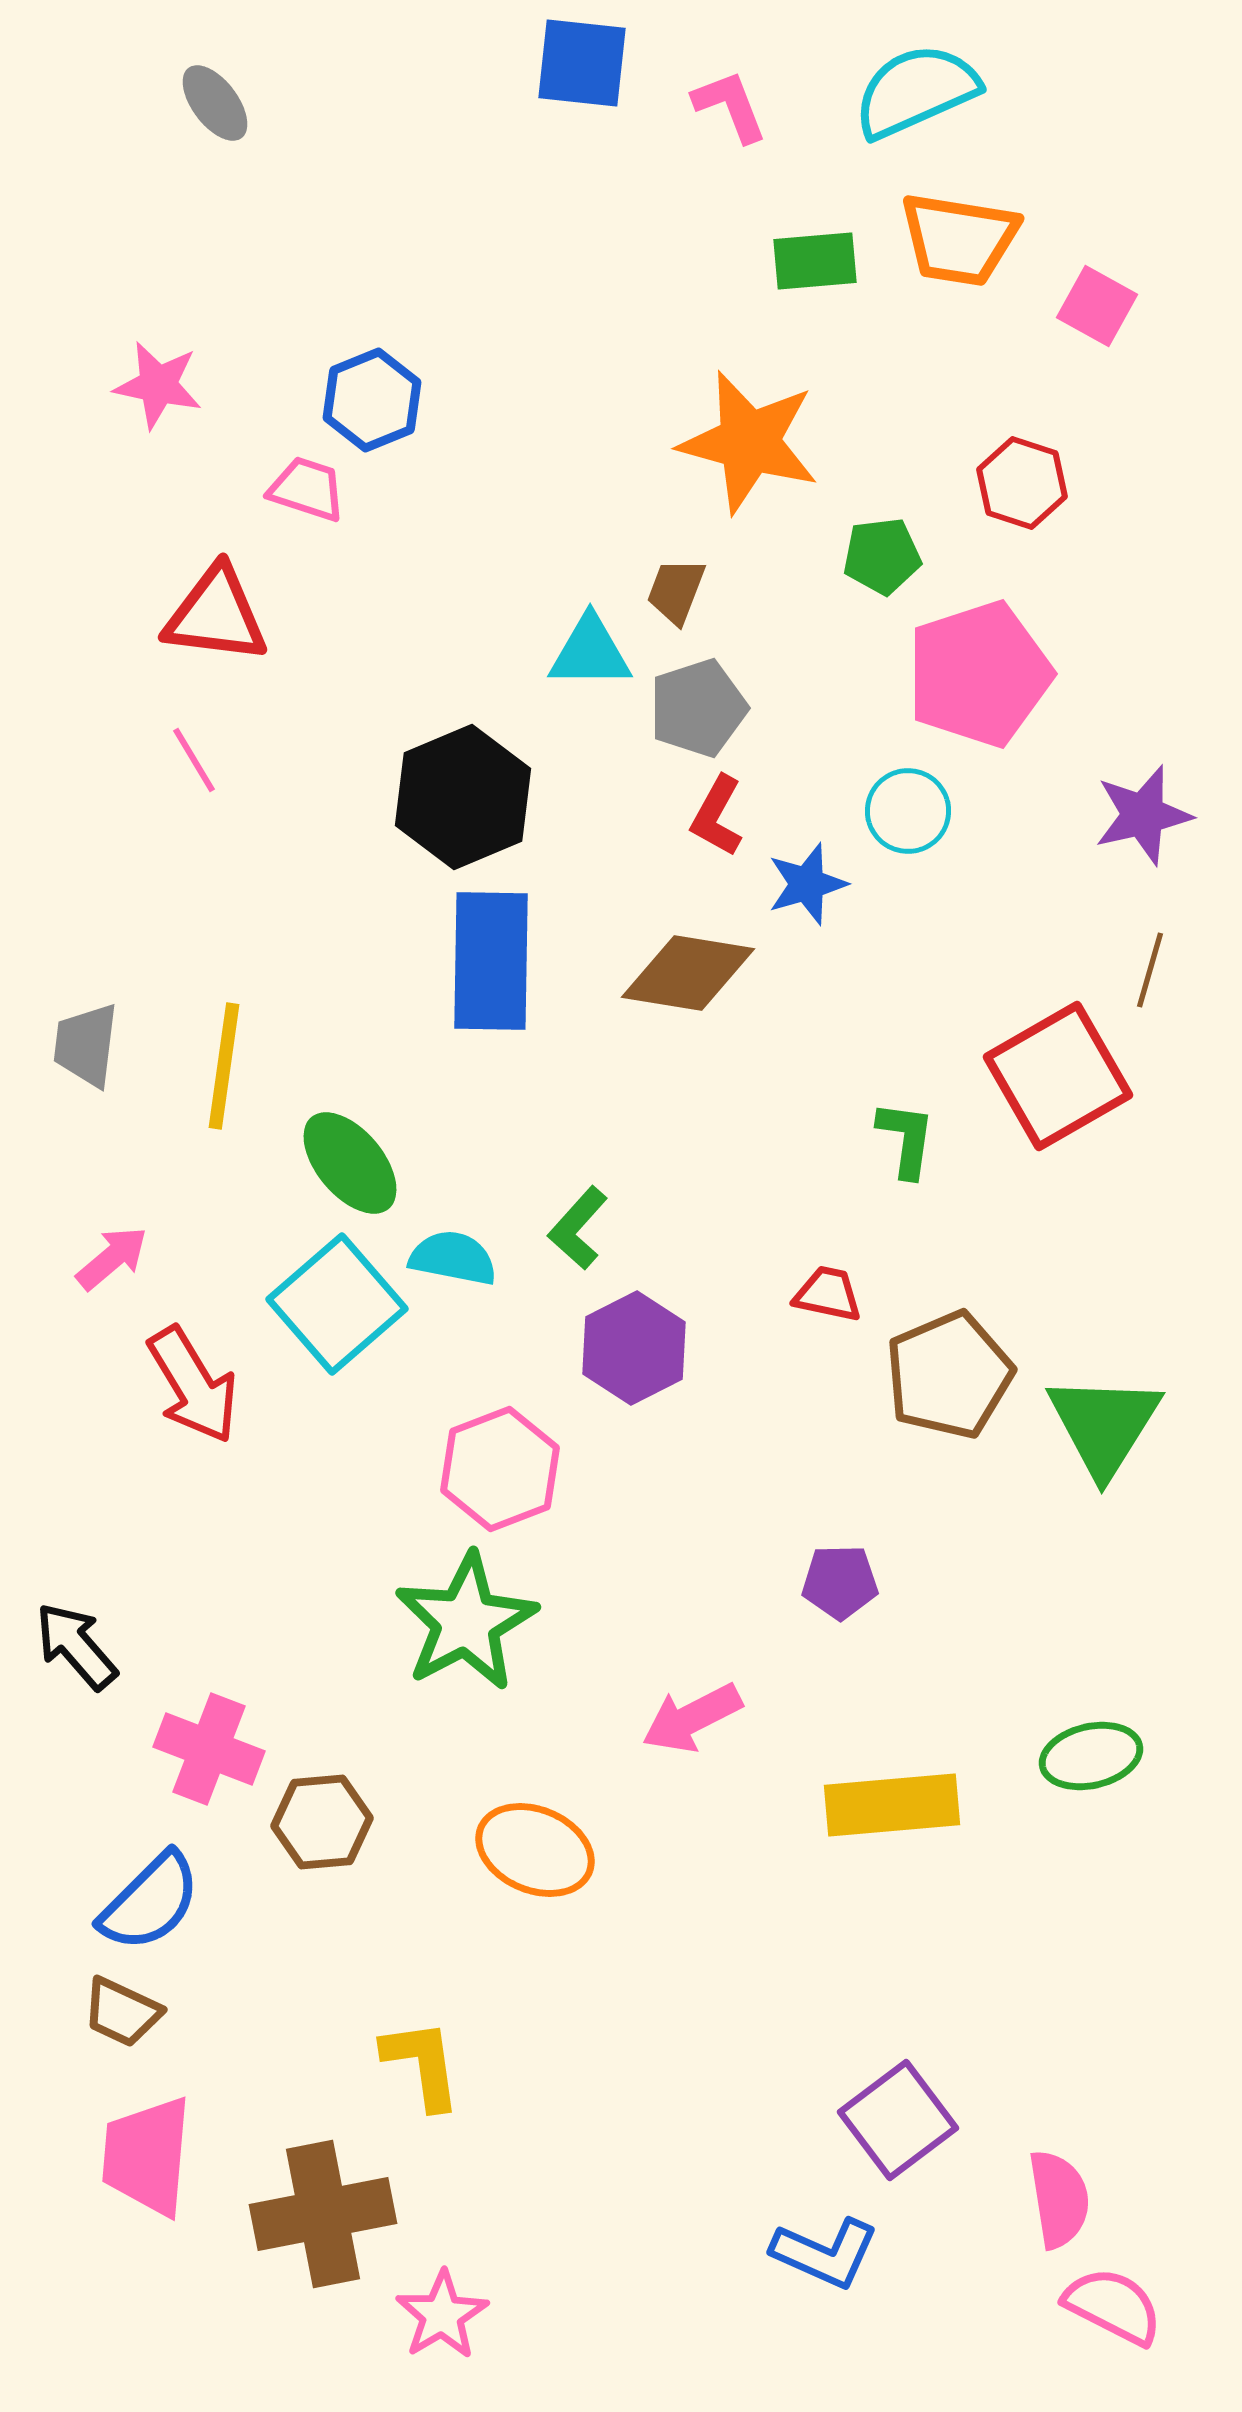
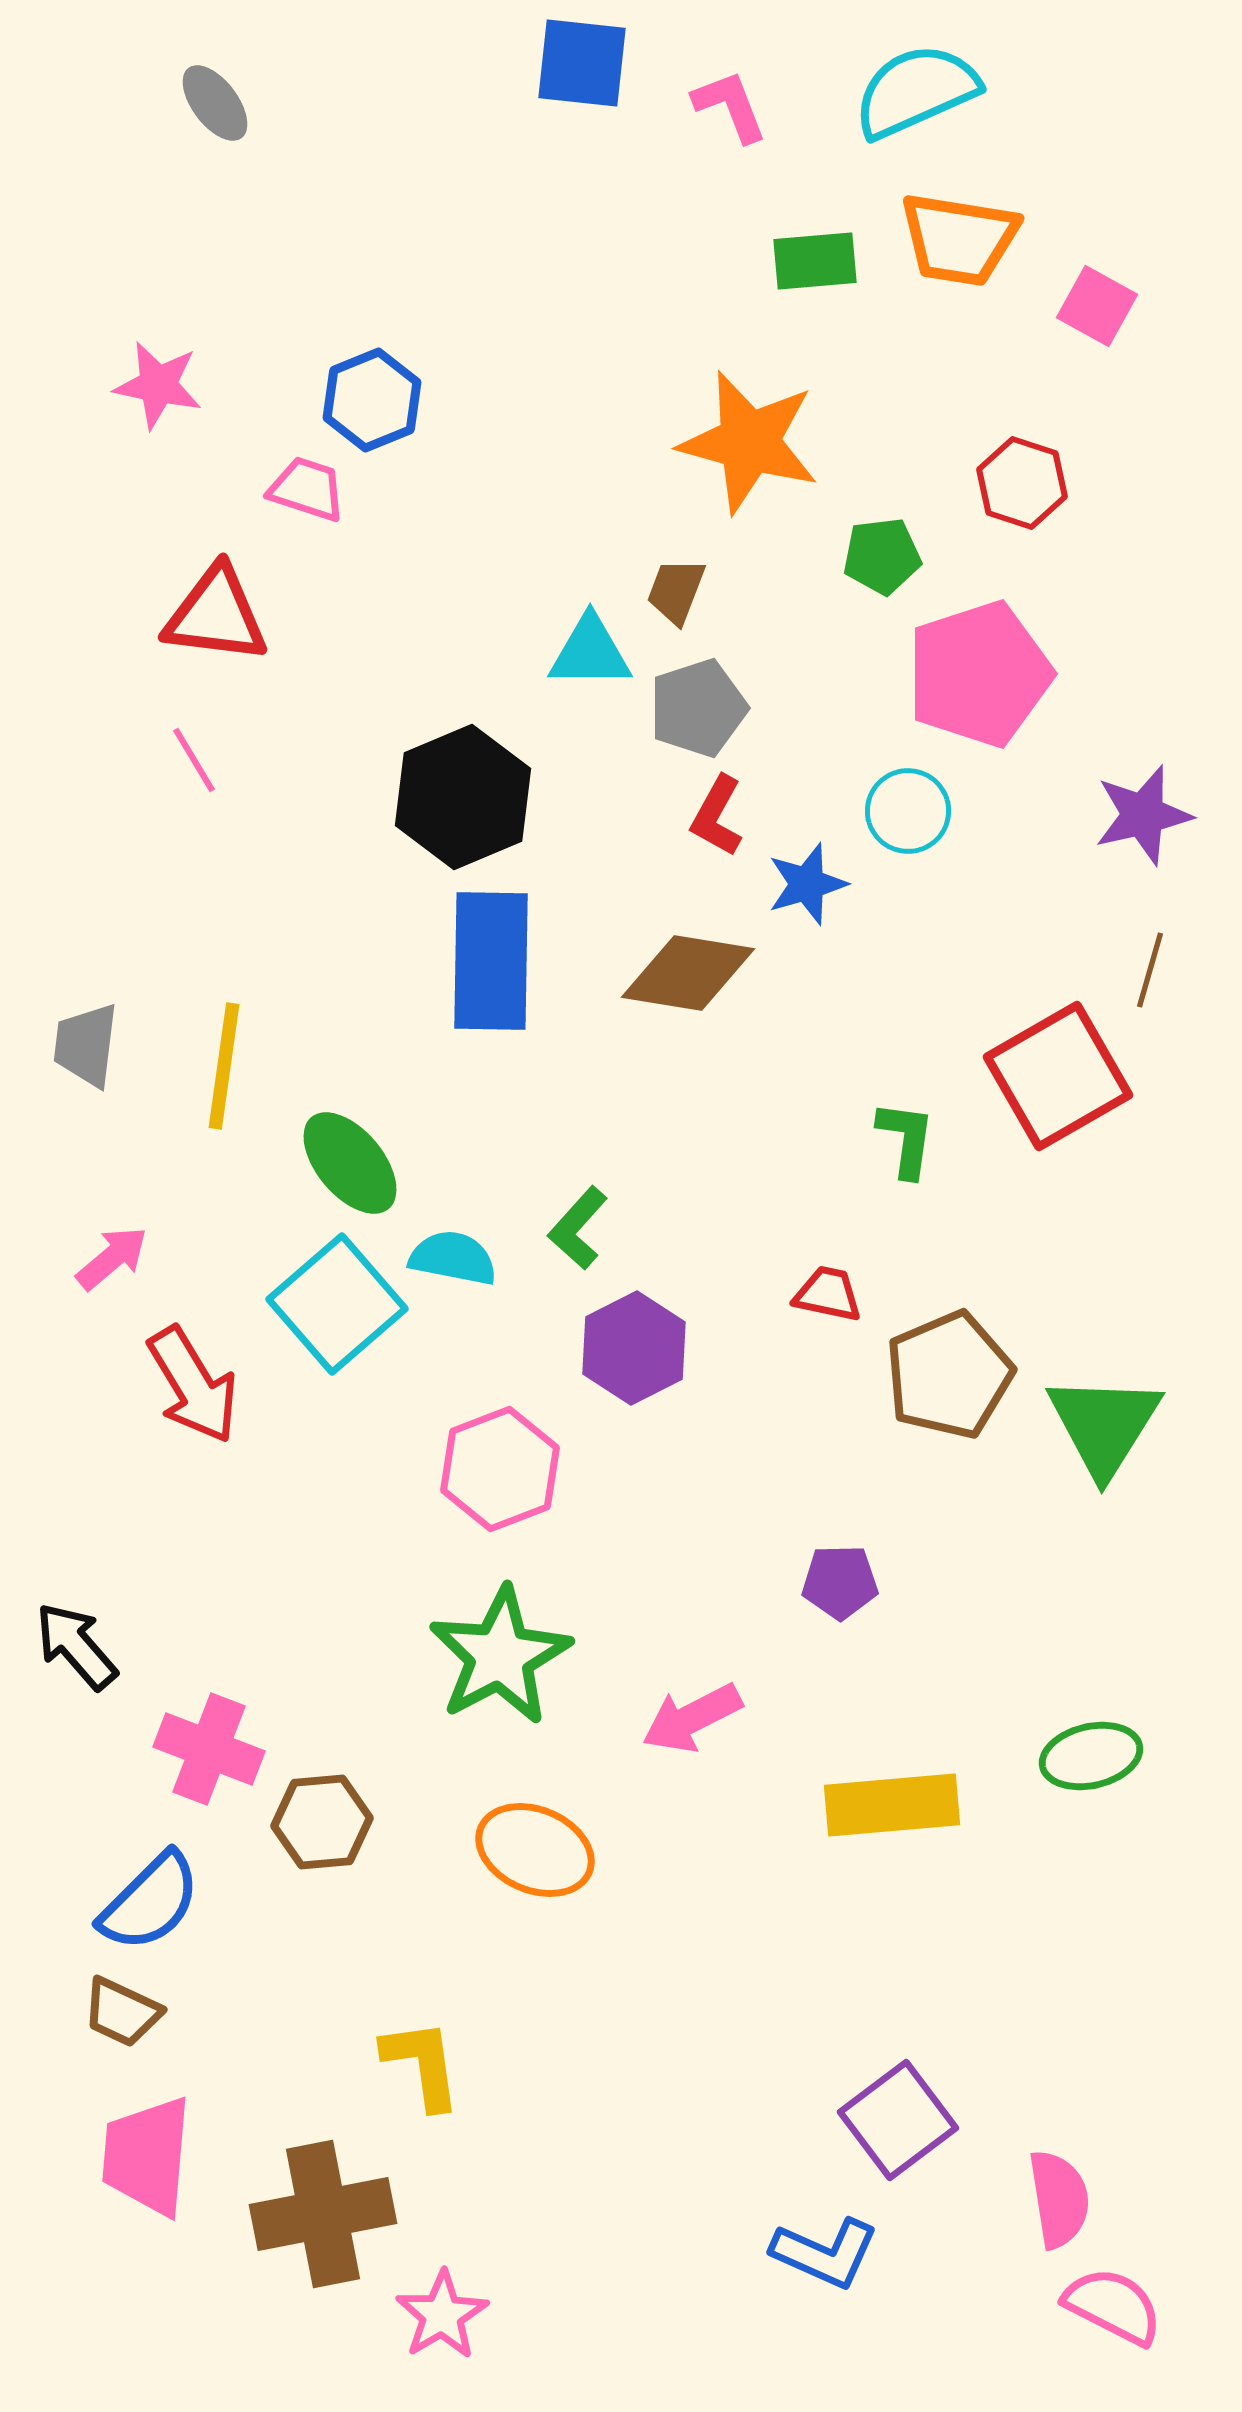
green star at (466, 1622): moved 34 px right, 34 px down
